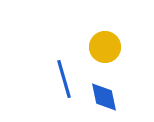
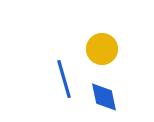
yellow circle: moved 3 px left, 2 px down
